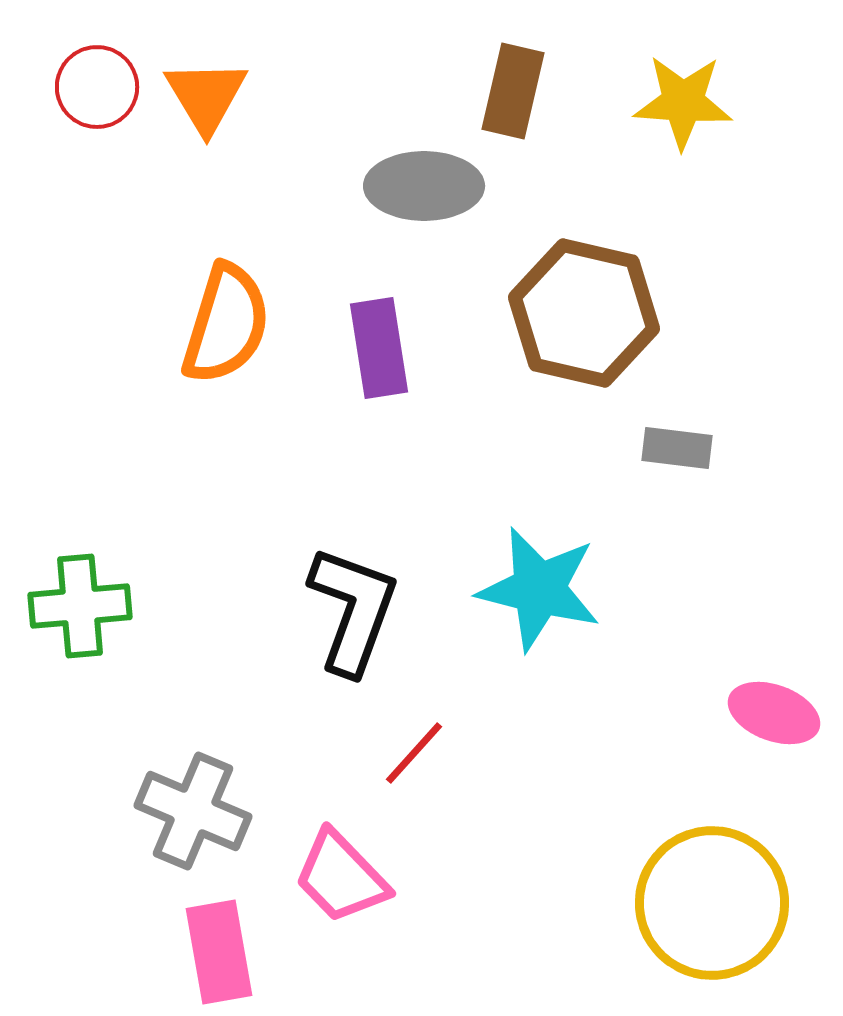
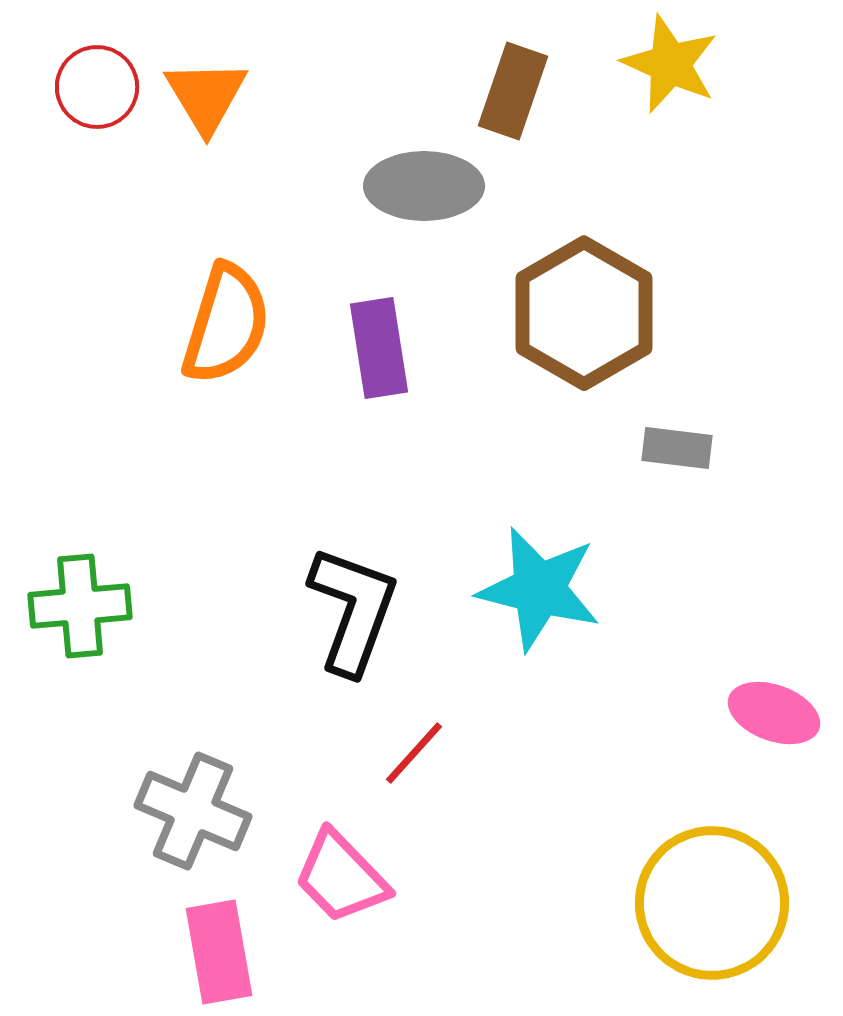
brown rectangle: rotated 6 degrees clockwise
yellow star: moved 13 px left, 38 px up; rotated 20 degrees clockwise
brown hexagon: rotated 17 degrees clockwise
